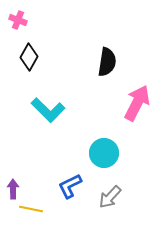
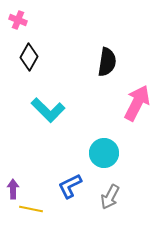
gray arrow: rotated 15 degrees counterclockwise
